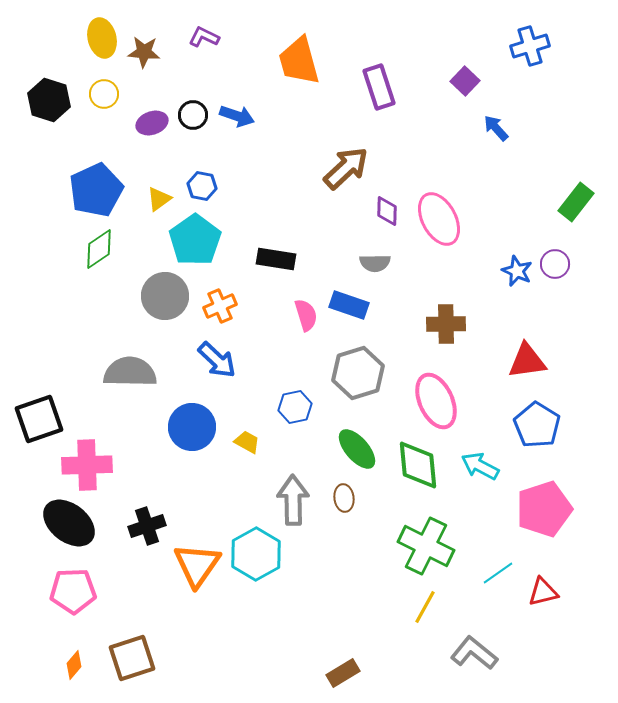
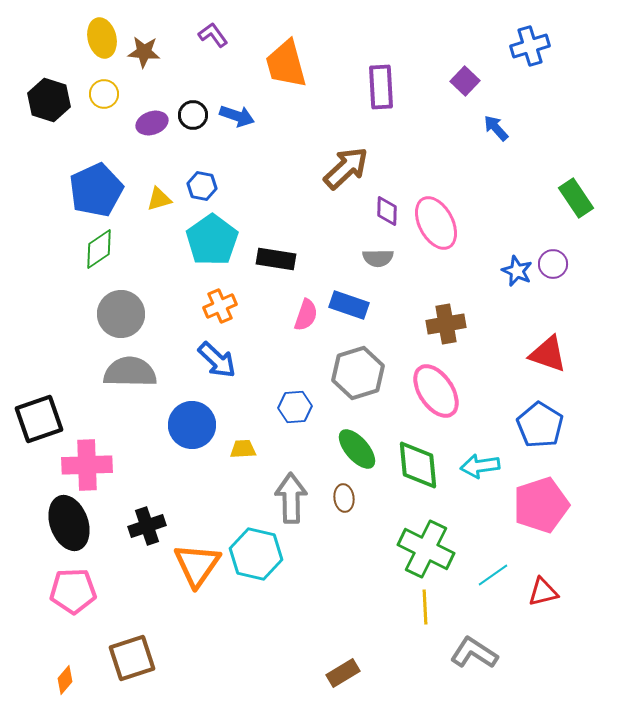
purple L-shape at (204, 37): moved 9 px right, 2 px up; rotated 28 degrees clockwise
orange trapezoid at (299, 61): moved 13 px left, 3 px down
purple rectangle at (379, 87): moved 2 px right; rotated 15 degrees clockwise
yellow triangle at (159, 199): rotated 20 degrees clockwise
green rectangle at (576, 202): moved 4 px up; rotated 72 degrees counterclockwise
pink ellipse at (439, 219): moved 3 px left, 4 px down
cyan pentagon at (195, 240): moved 17 px right
gray semicircle at (375, 263): moved 3 px right, 5 px up
purple circle at (555, 264): moved 2 px left
gray circle at (165, 296): moved 44 px left, 18 px down
pink semicircle at (306, 315): rotated 36 degrees clockwise
brown cross at (446, 324): rotated 9 degrees counterclockwise
red triangle at (527, 361): moved 21 px right, 7 px up; rotated 27 degrees clockwise
pink ellipse at (436, 401): moved 10 px up; rotated 10 degrees counterclockwise
blue hexagon at (295, 407): rotated 8 degrees clockwise
blue pentagon at (537, 425): moved 3 px right
blue circle at (192, 427): moved 2 px up
yellow trapezoid at (247, 442): moved 4 px left, 7 px down; rotated 32 degrees counterclockwise
cyan arrow at (480, 466): rotated 36 degrees counterclockwise
gray arrow at (293, 500): moved 2 px left, 2 px up
pink pentagon at (544, 509): moved 3 px left, 4 px up
black ellipse at (69, 523): rotated 32 degrees clockwise
green cross at (426, 546): moved 3 px down
cyan hexagon at (256, 554): rotated 18 degrees counterclockwise
cyan line at (498, 573): moved 5 px left, 2 px down
yellow line at (425, 607): rotated 32 degrees counterclockwise
gray L-shape at (474, 653): rotated 6 degrees counterclockwise
orange diamond at (74, 665): moved 9 px left, 15 px down
